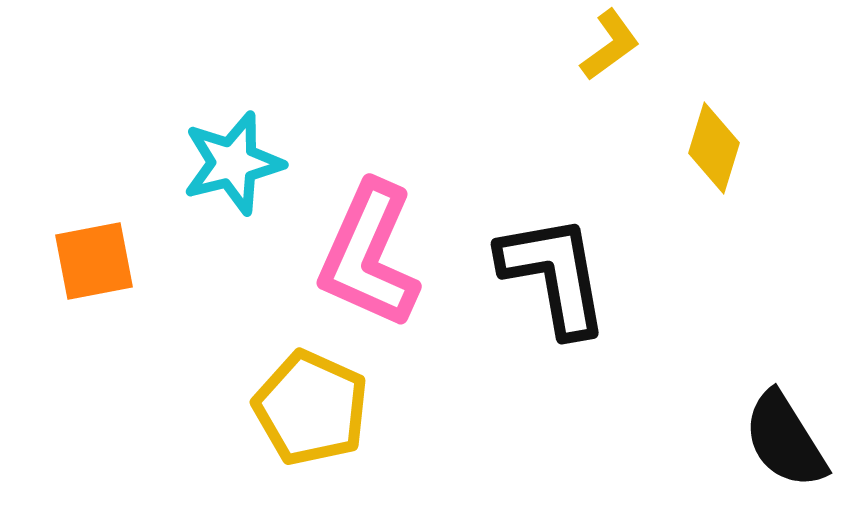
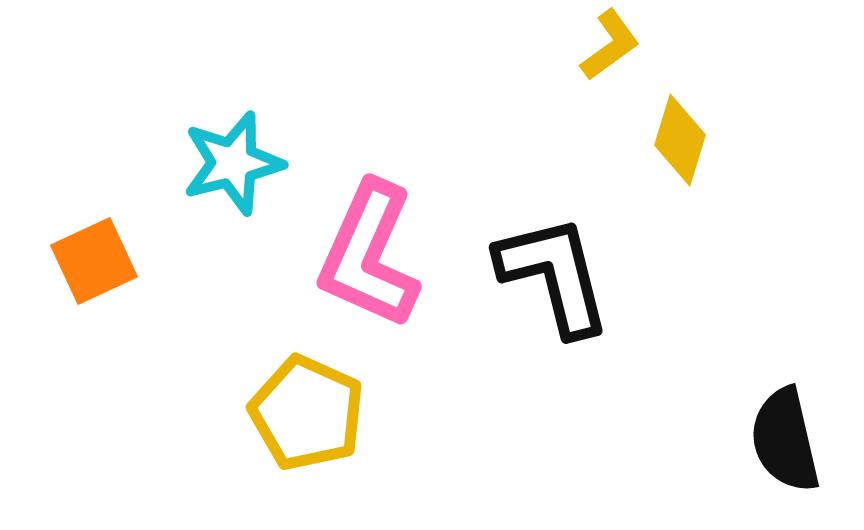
yellow diamond: moved 34 px left, 8 px up
orange square: rotated 14 degrees counterclockwise
black L-shape: rotated 4 degrees counterclockwise
yellow pentagon: moved 4 px left, 5 px down
black semicircle: rotated 19 degrees clockwise
